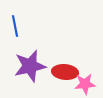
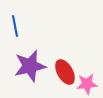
red ellipse: rotated 55 degrees clockwise
pink star: moved 2 px right
